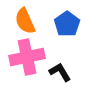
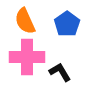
pink cross: rotated 12 degrees clockwise
